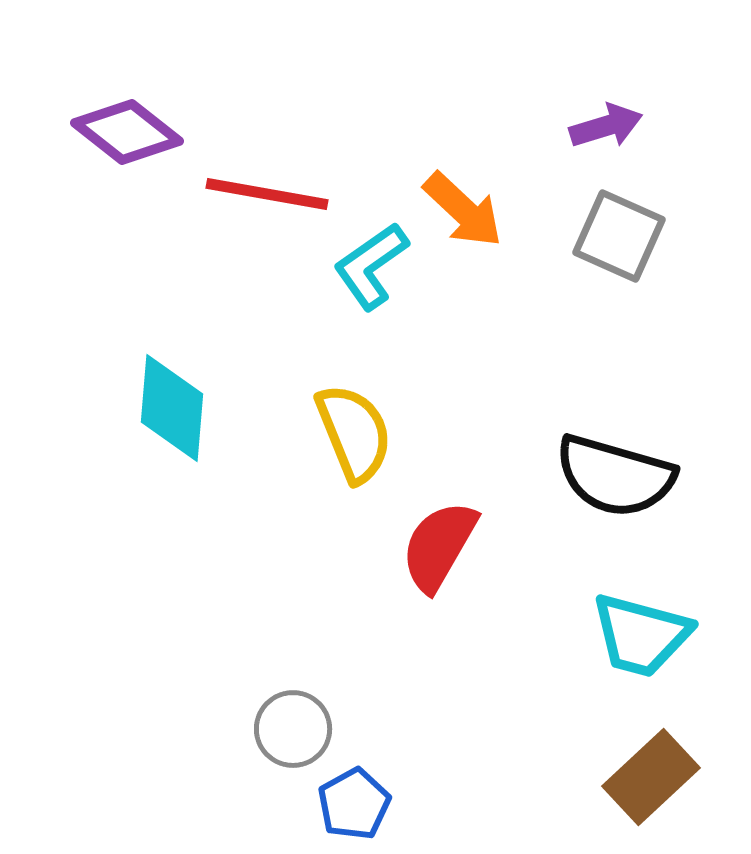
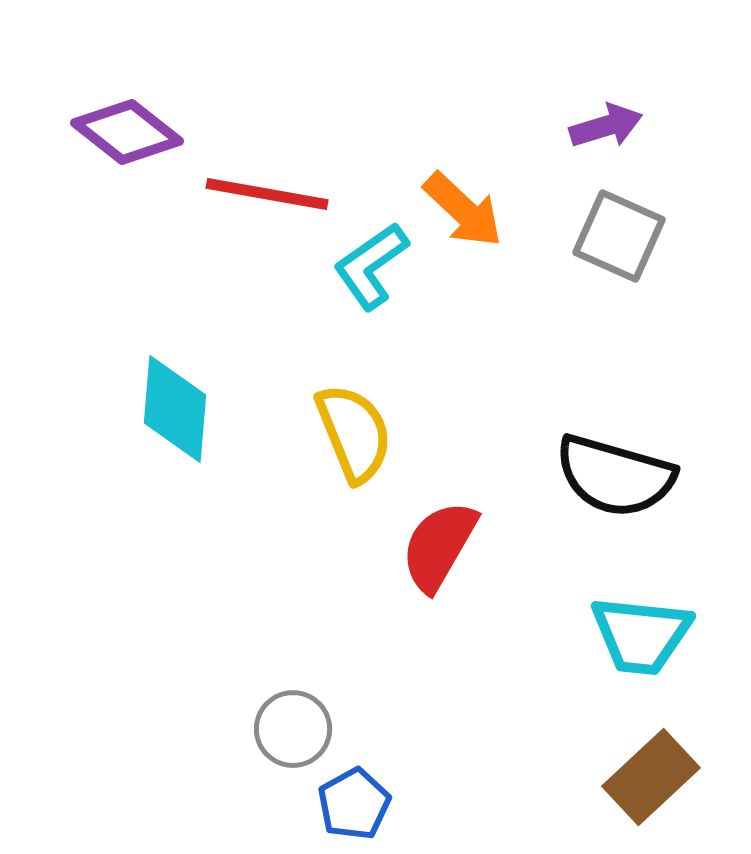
cyan diamond: moved 3 px right, 1 px down
cyan trapezoid: rotated 9 degrees counterclockwise
